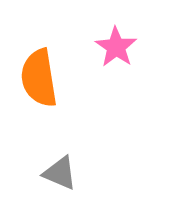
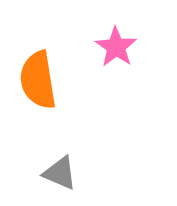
orange semicircle: moved 1 px left, 2 px down
